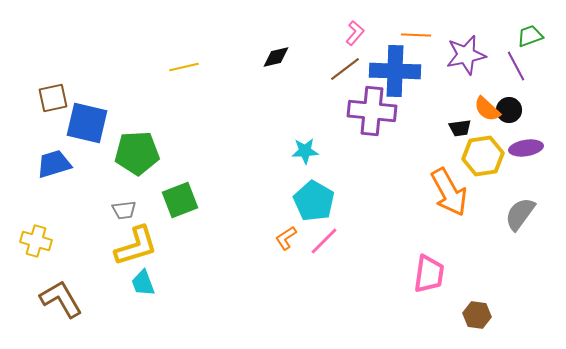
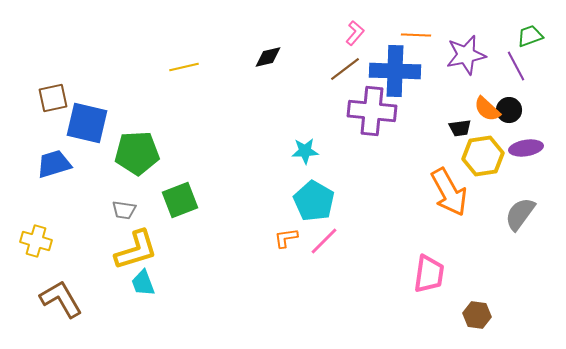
black diamond: moved 8 px left
gray trapezoid: rotated 15 degrees clockwise
orange L-shape: rotated 25 degrees clockwise
yellow L-shape: moved 4 px down
